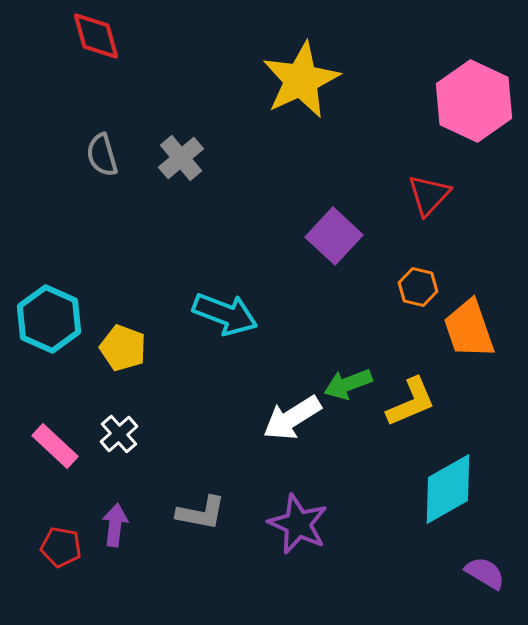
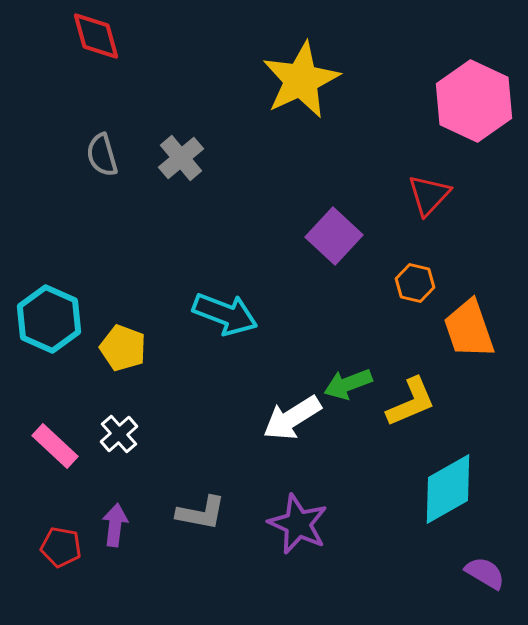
orange hexagon: moved 3 px left, 4 px up
